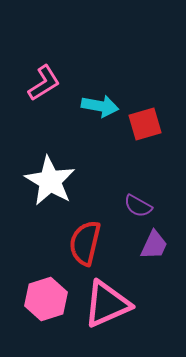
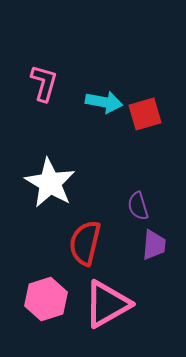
pink L-shape: rotated 42 degrees counterclockwise
cyan arrow: moved 4 px right, 4 px up
red square: moved 10 px up
white star: moved 2 px down
purple semicircle: rotated 44 degrees clockwise
purple trapezoid: rotated 20 degrees counterclockwise
pink triangle: rotated 6 degrees counterclockwise
